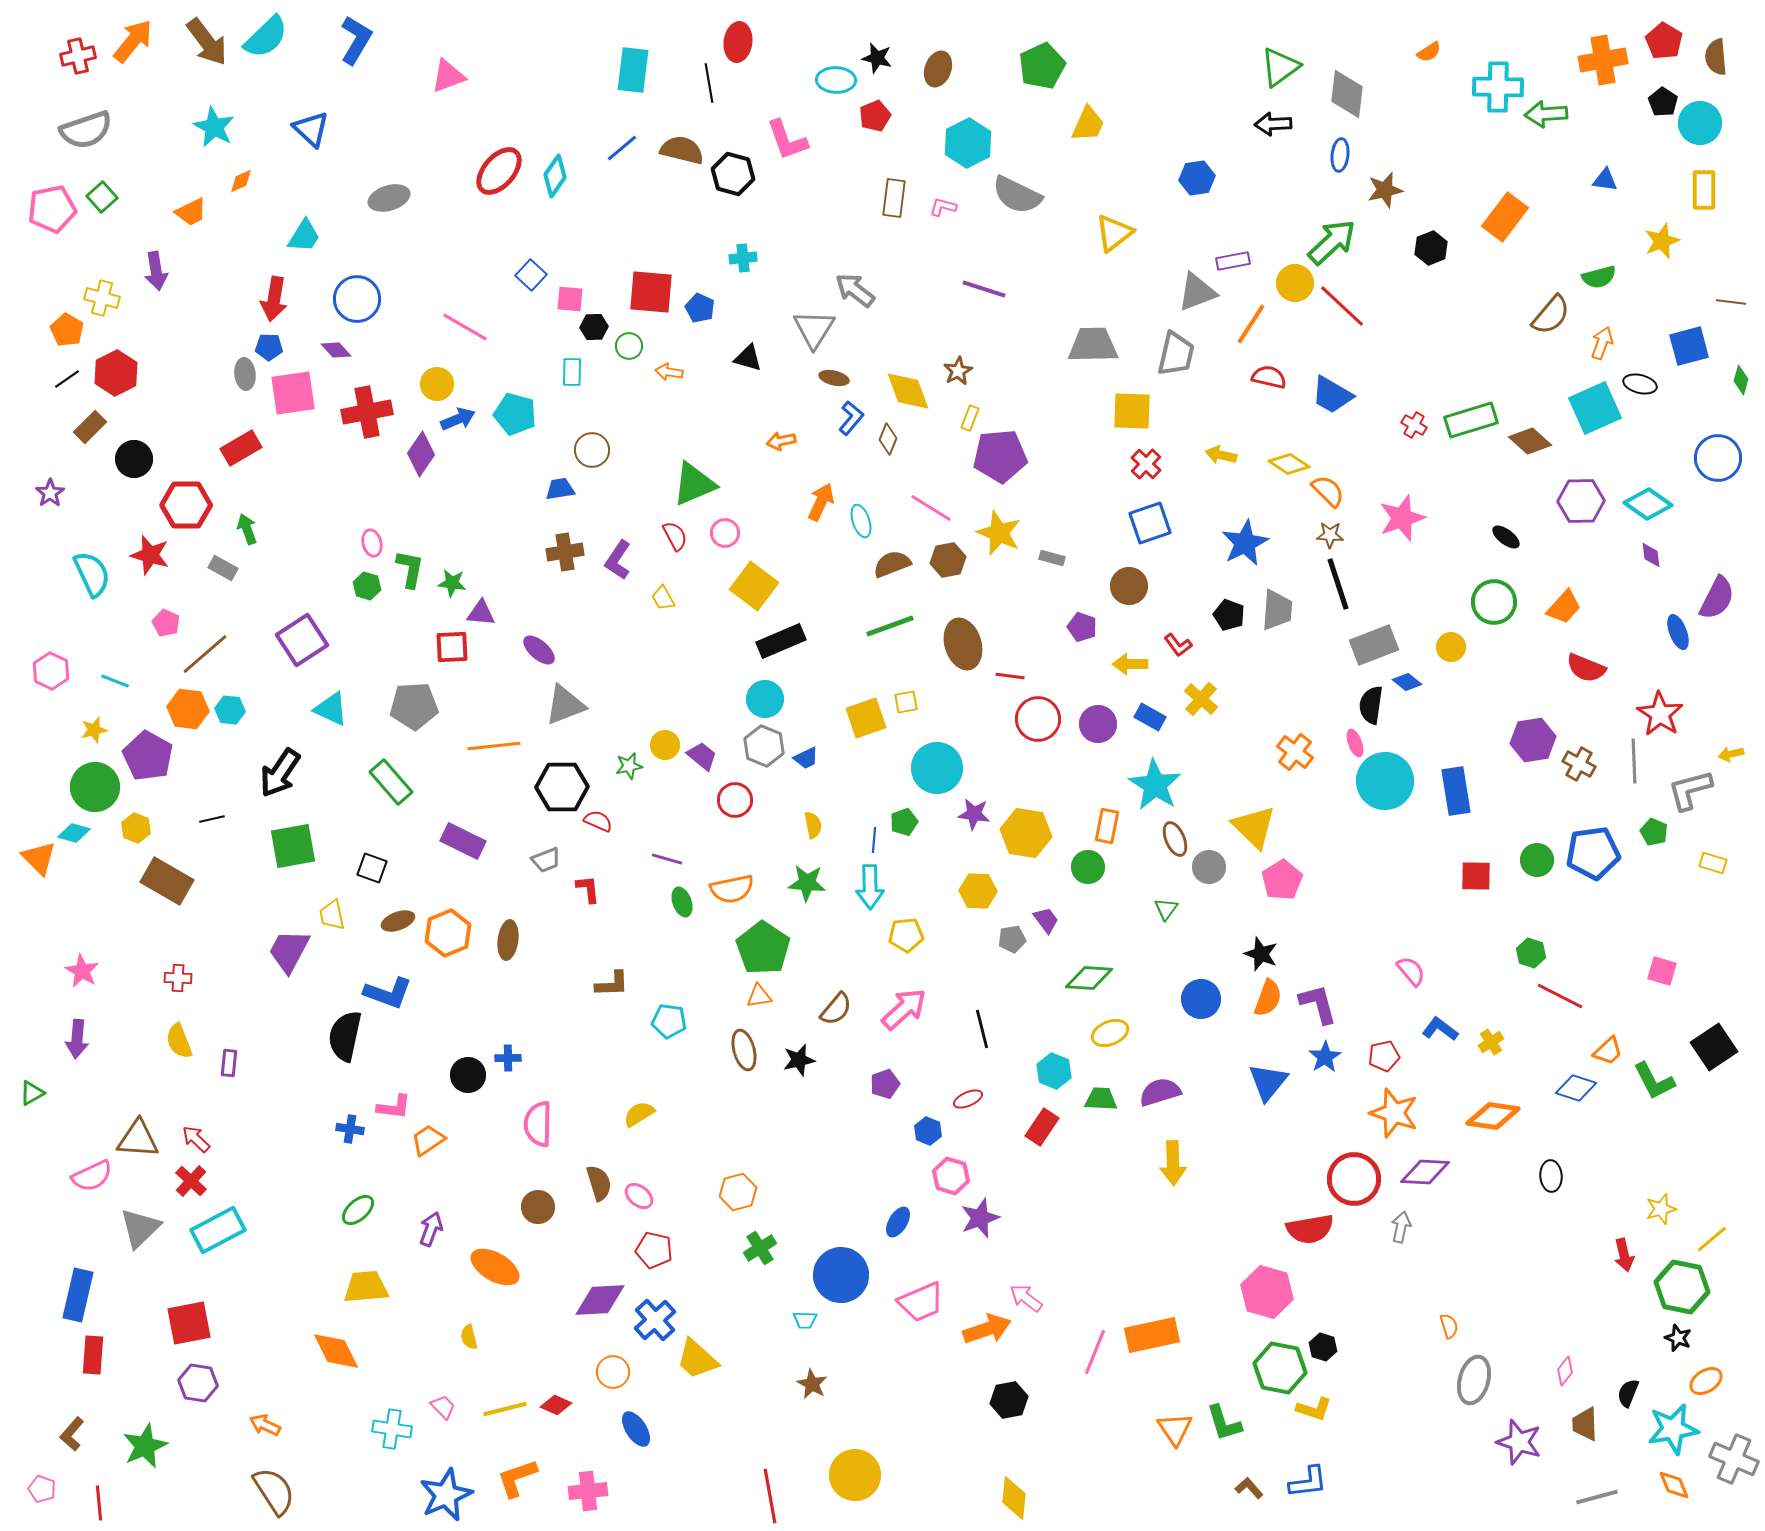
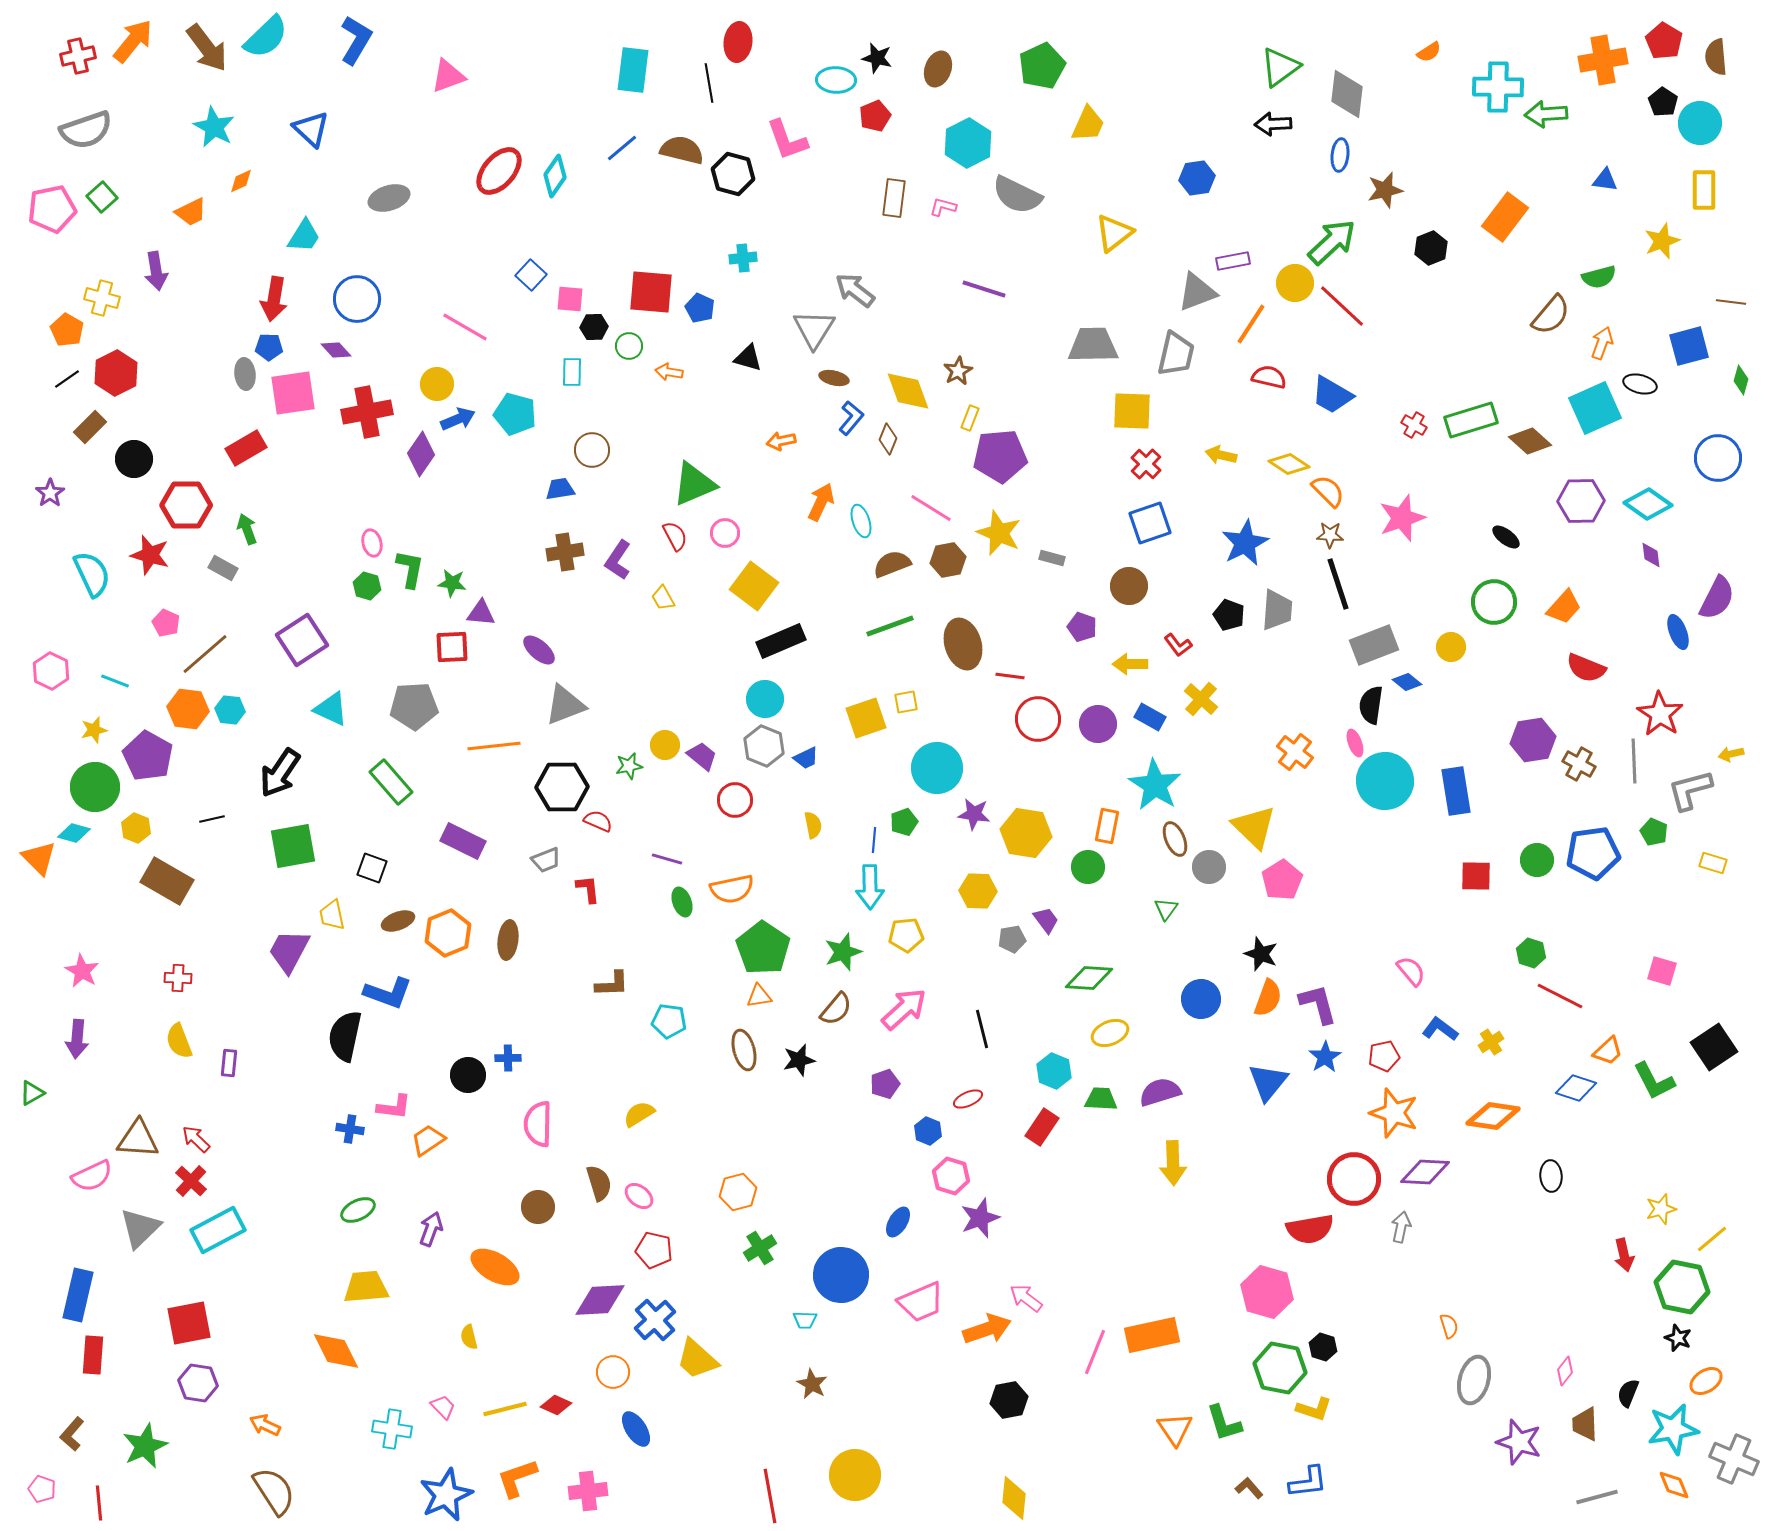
brown arrow at (207, 42): moved 6 px down
red rectangle at (241, 448): moved 5 px right
green star at (807, 883): moved 36 px right, 69 px down; rotated 24 degrees counterclockwise
green ellipse at (358, 1210): rotated 16 degrees clockwise
